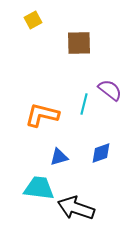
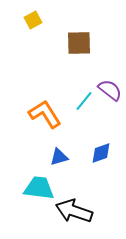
cyan line: moved 3 px up; rotated 25 degrees clockwise
orange L-shape: moved 3 px right, 1 px up; rotated 44 degrees clockwise
black arrow: moved 2 px left, 3 px down
